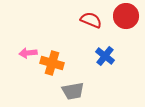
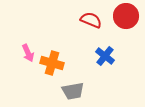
pink arrow: rotated 108 degrees counterclockwise
